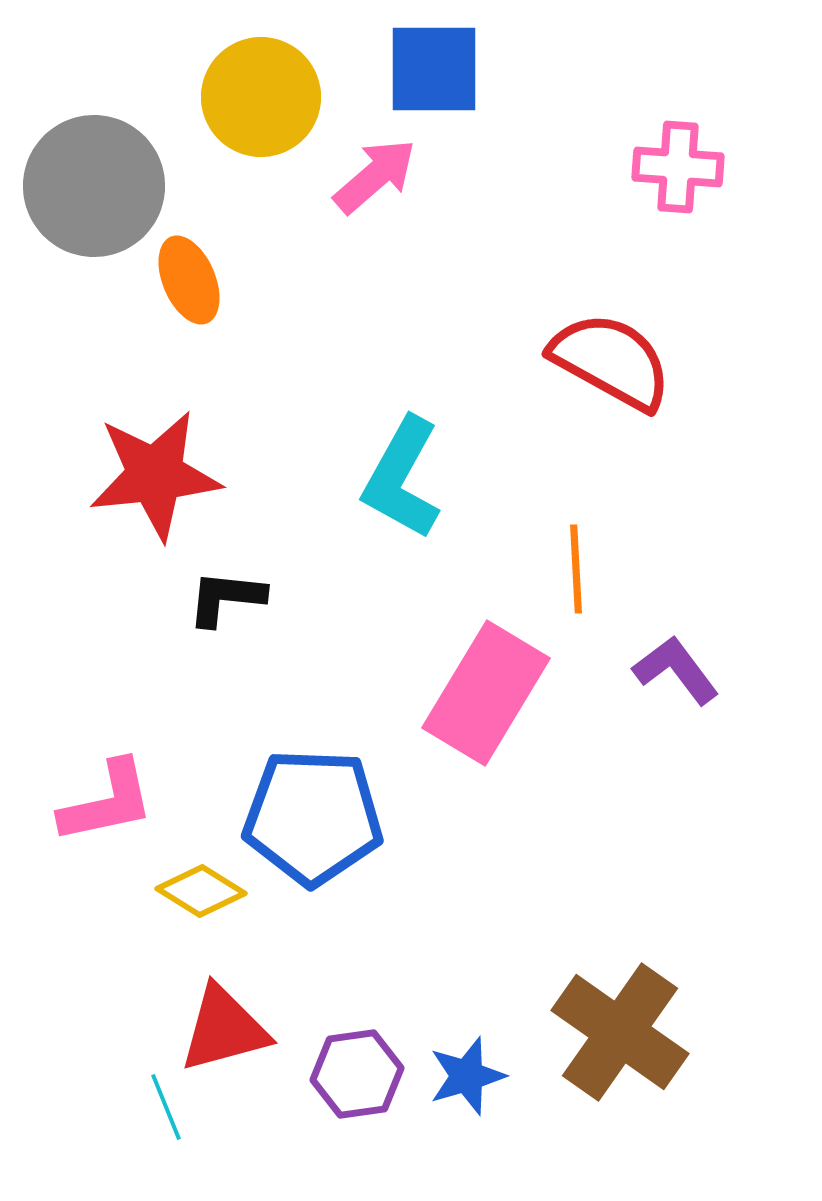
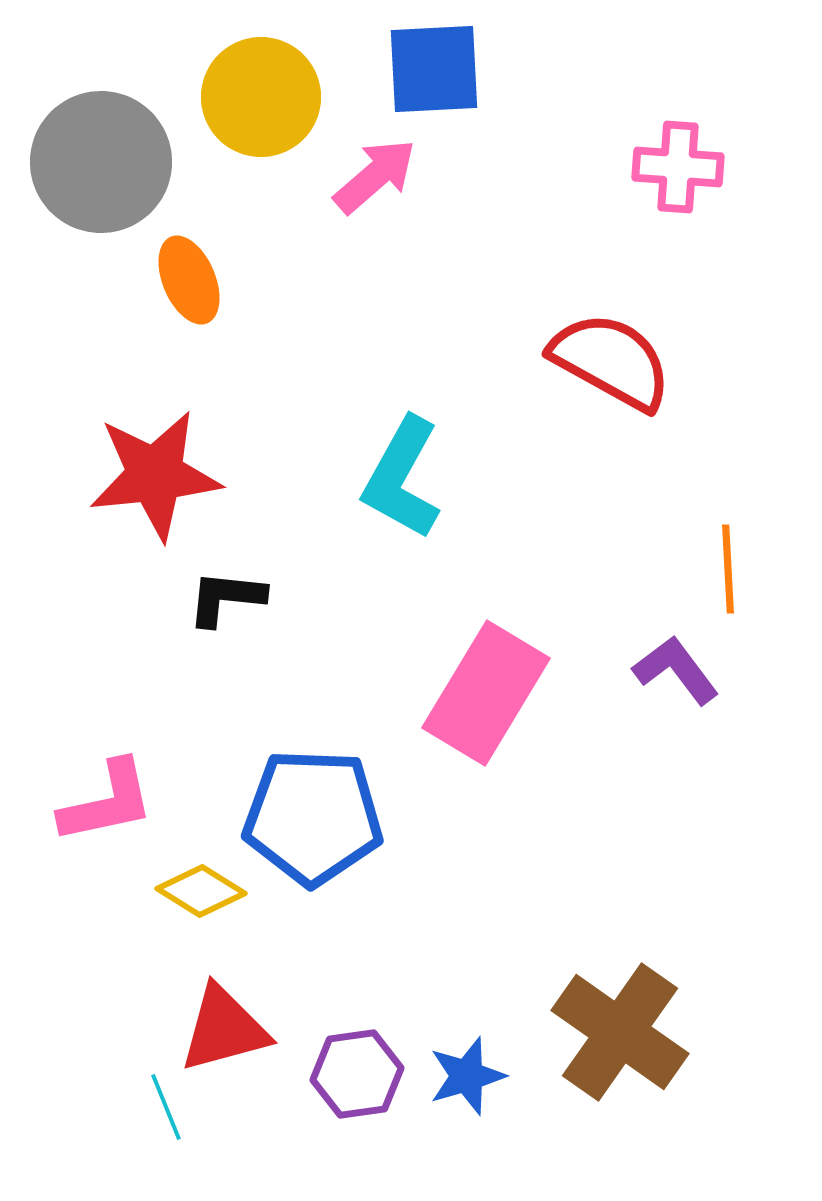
blue square: rotated 3 degrees counterclockwise
gray circle: moved 7 px right, 24 px up
orange line: moved 152 px right
